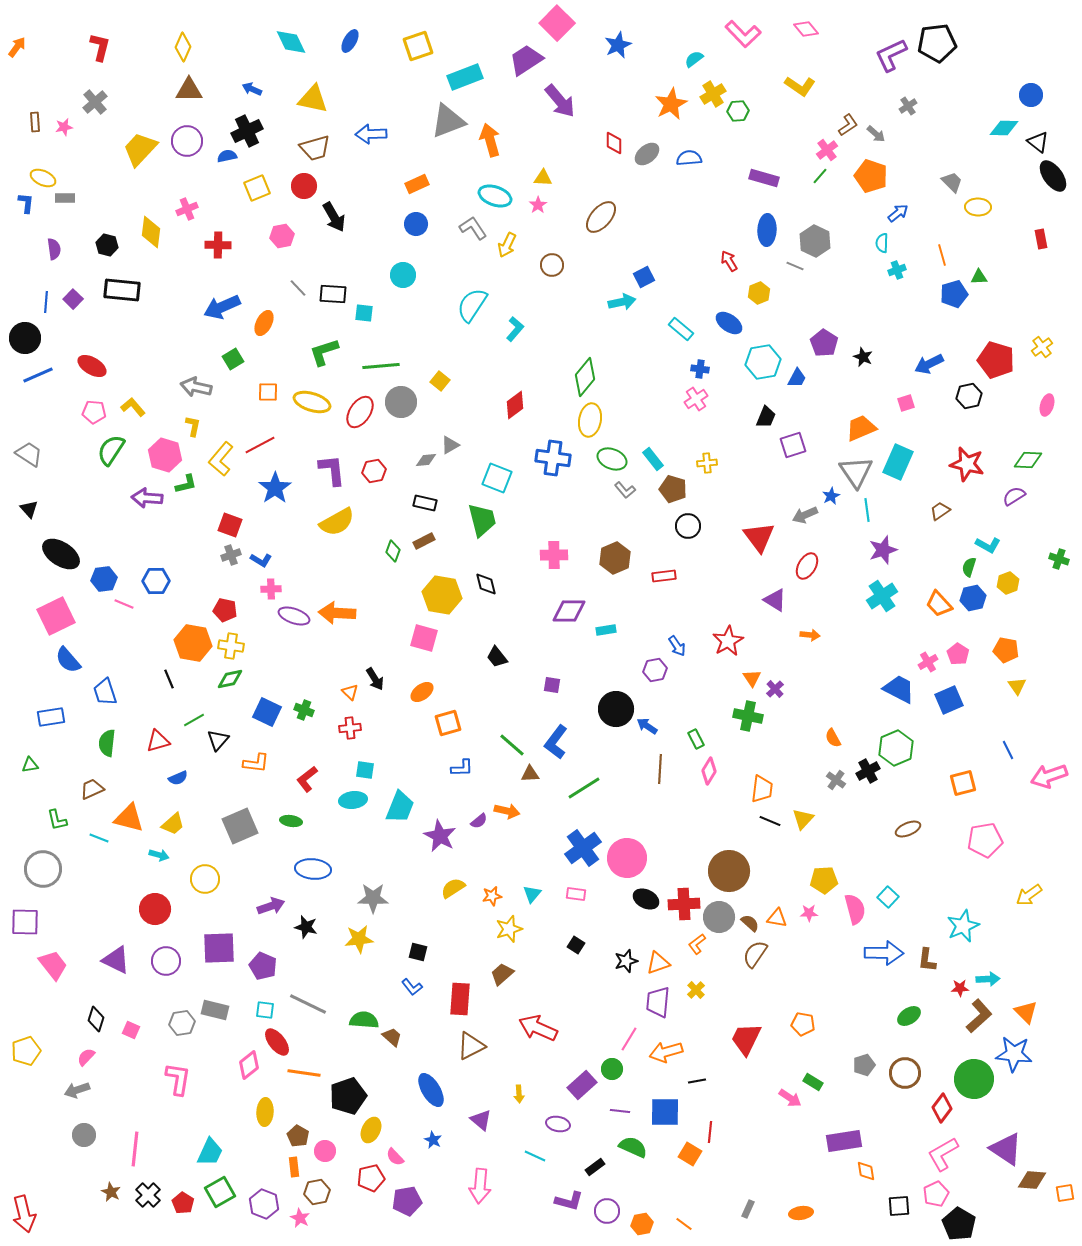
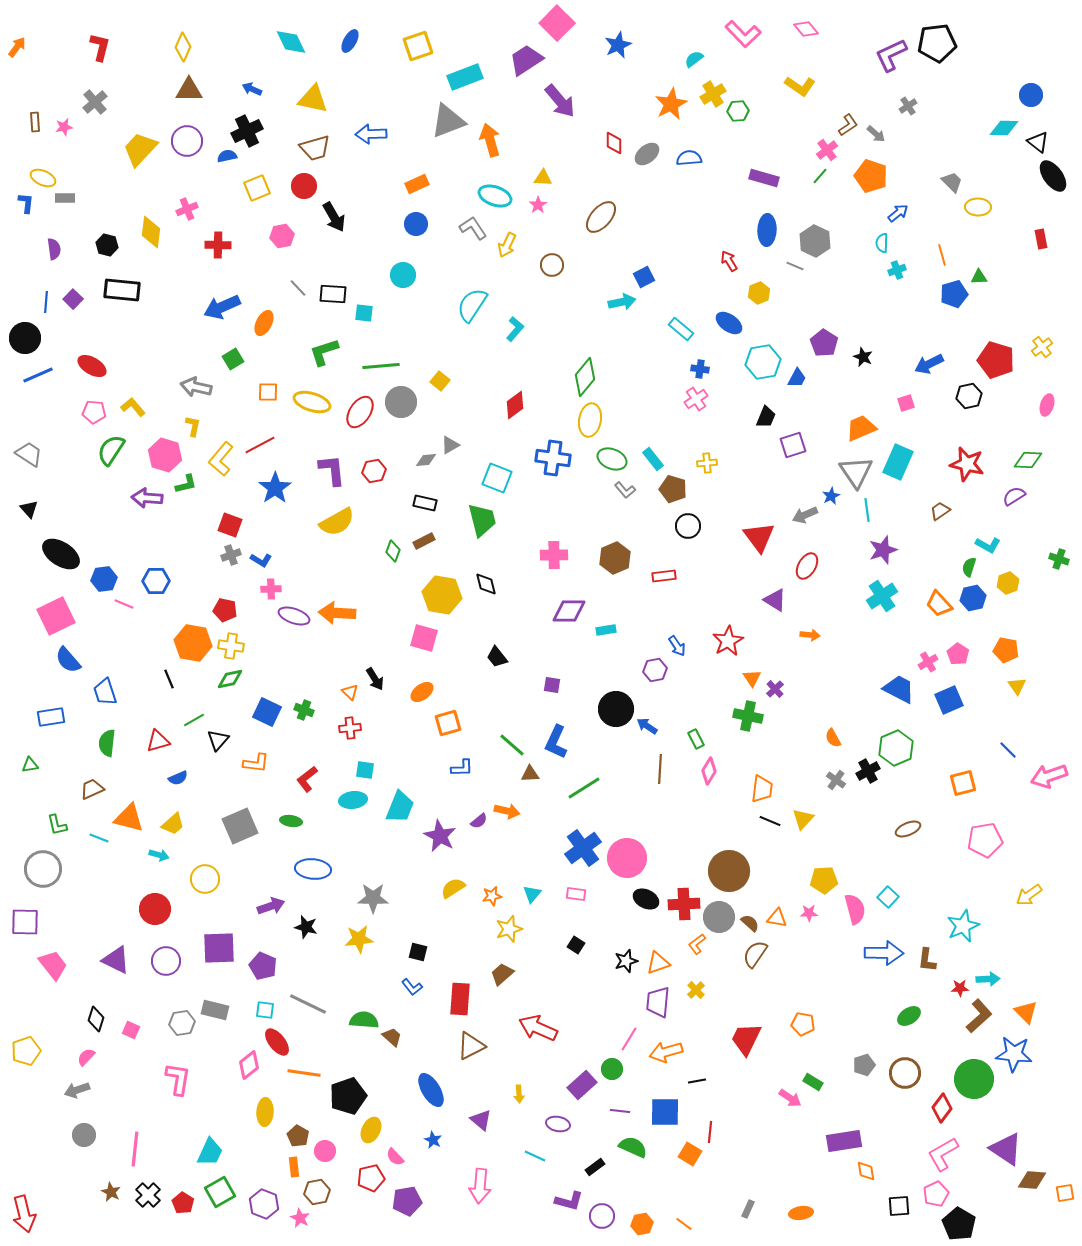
blue L-shape at (556, 742): rotated 12 degrees counterclockwise
blue line at (1008, 750): rotated 18 degrees counterclockwise
green L-shape at (57, 820): moved 5 px down
purple circle at (607, 1211): moved 5 px left, 5 px down
